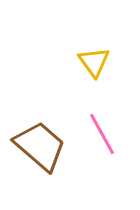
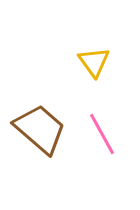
brown trapezoid: moved 17 px up
